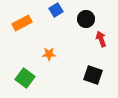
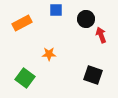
blue square: rotated 32 degrees clockwise
red arrow: moved 4 px up
